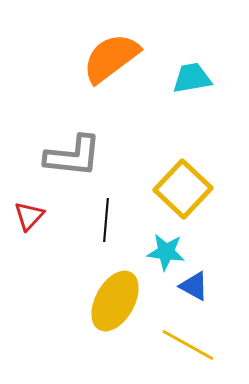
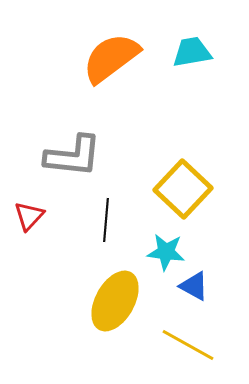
cyan trapezoid: moved 26 px up
